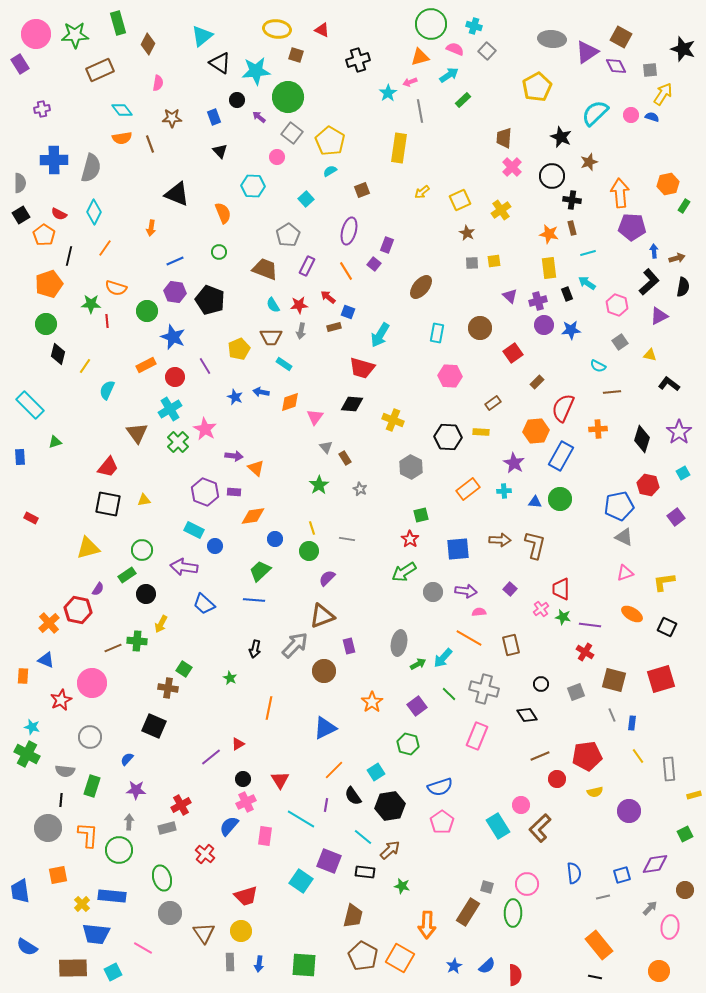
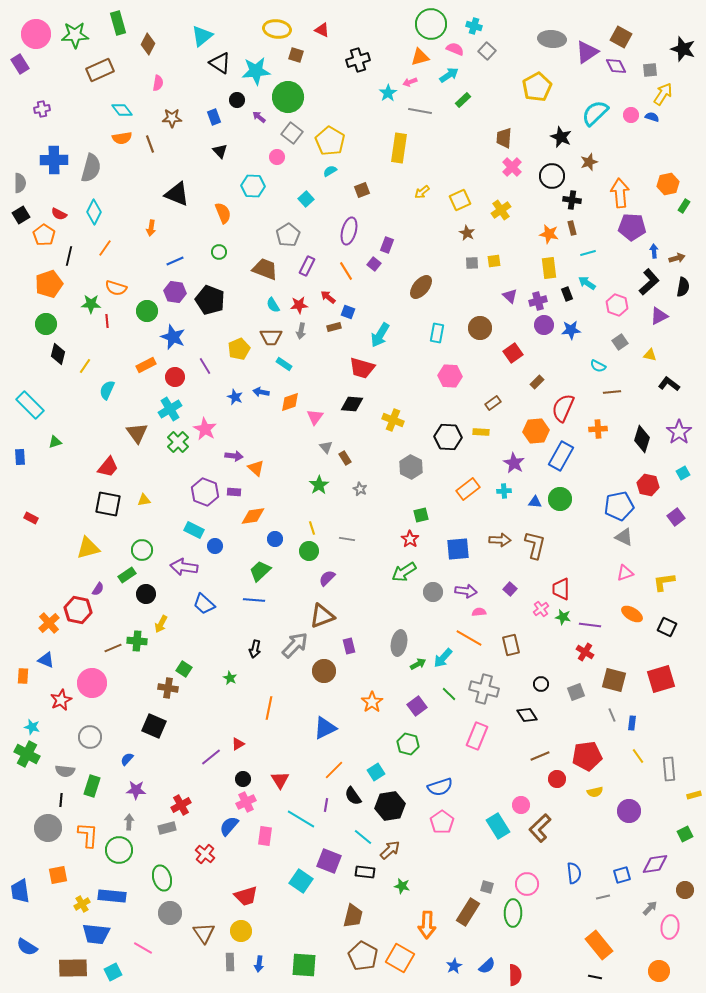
gray line at (420, 111): rotated 70 degrees counterclockwise
yellow cross at (82, 904): rotated 14 degrees clockwise
